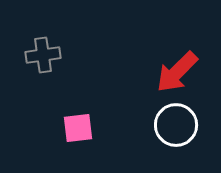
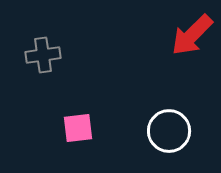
red arrow: moved 15 px right, 37 px up
white circle: moved 7 px left, 6 px down
